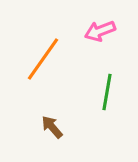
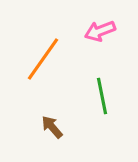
green line: moved 5 px left, 4 px down; rotated 21 degrees counterclockwise
